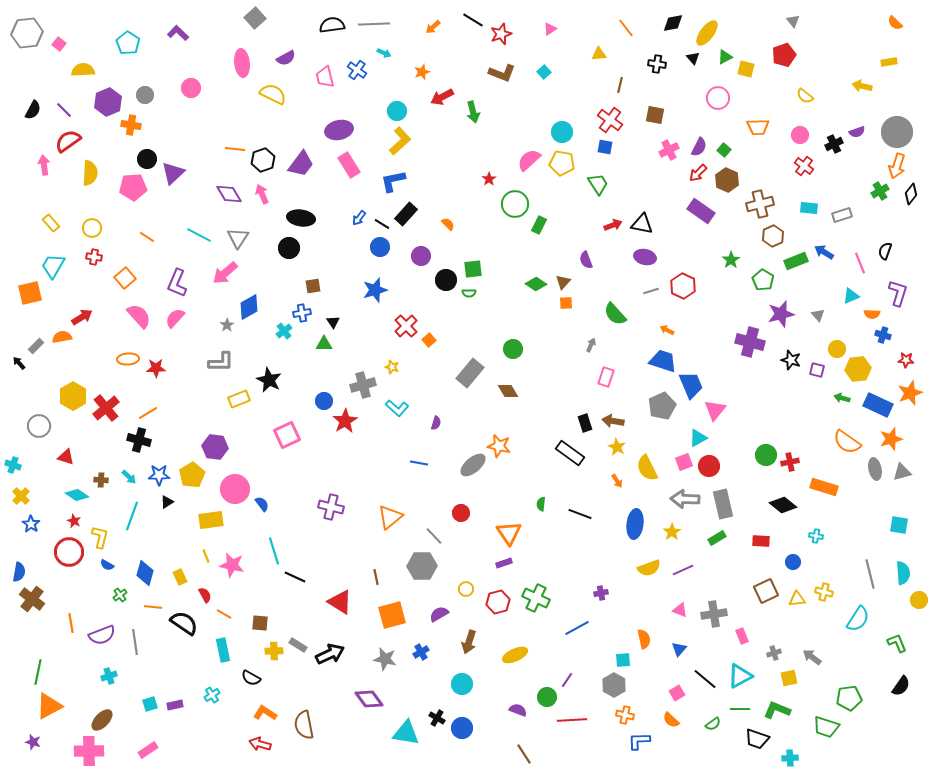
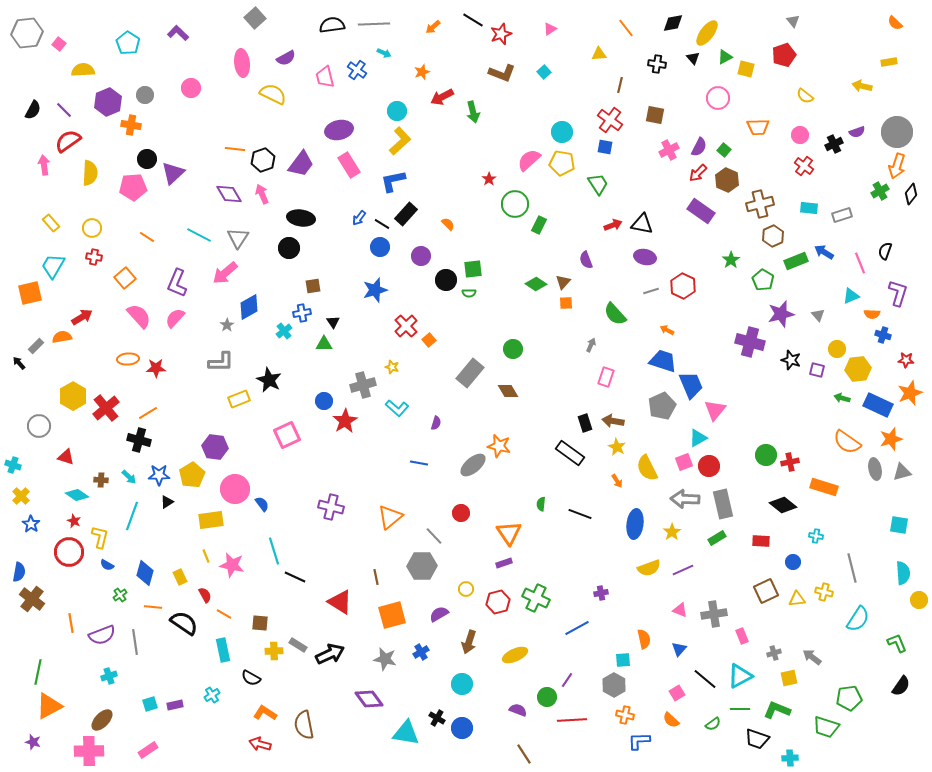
gray line at (870, 574): moved 18 px left, 6 px up
